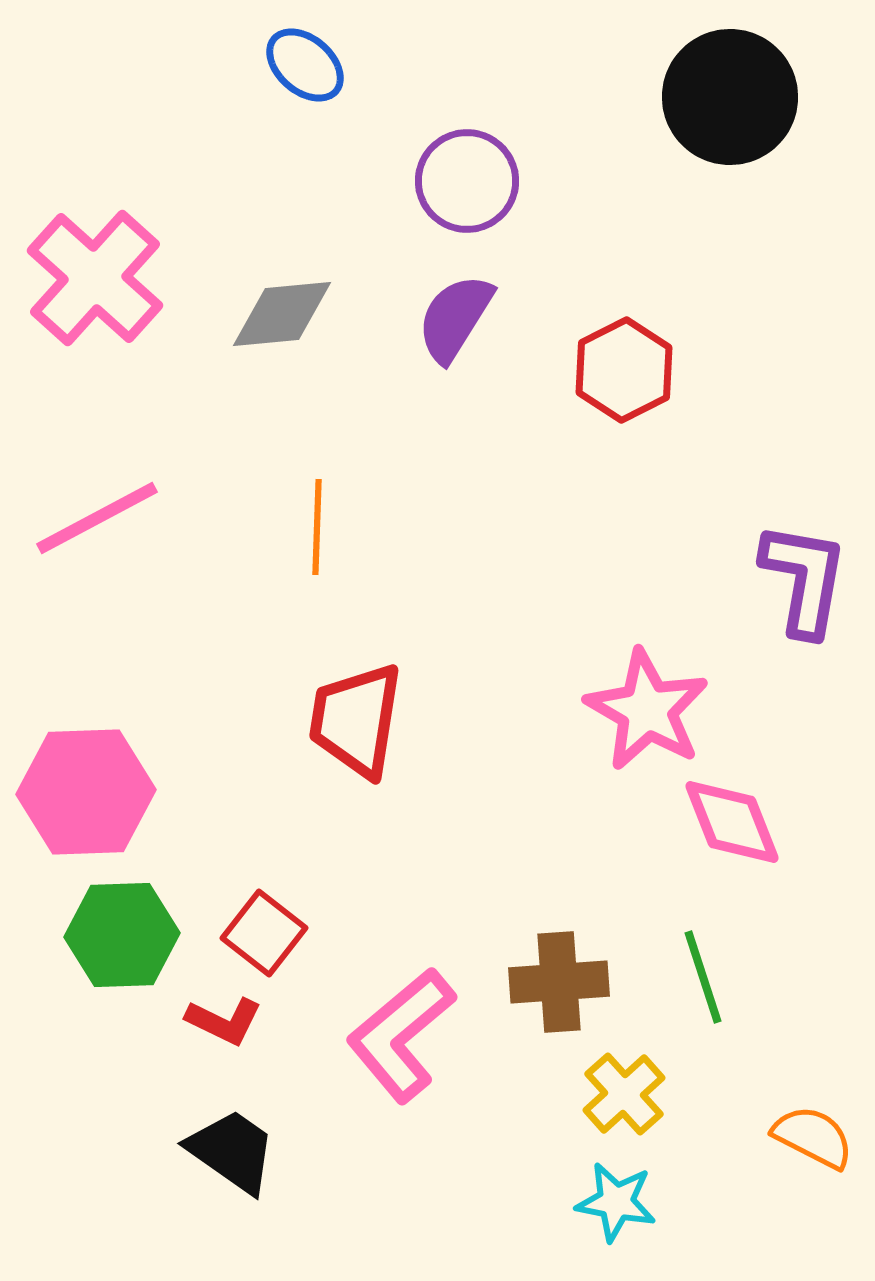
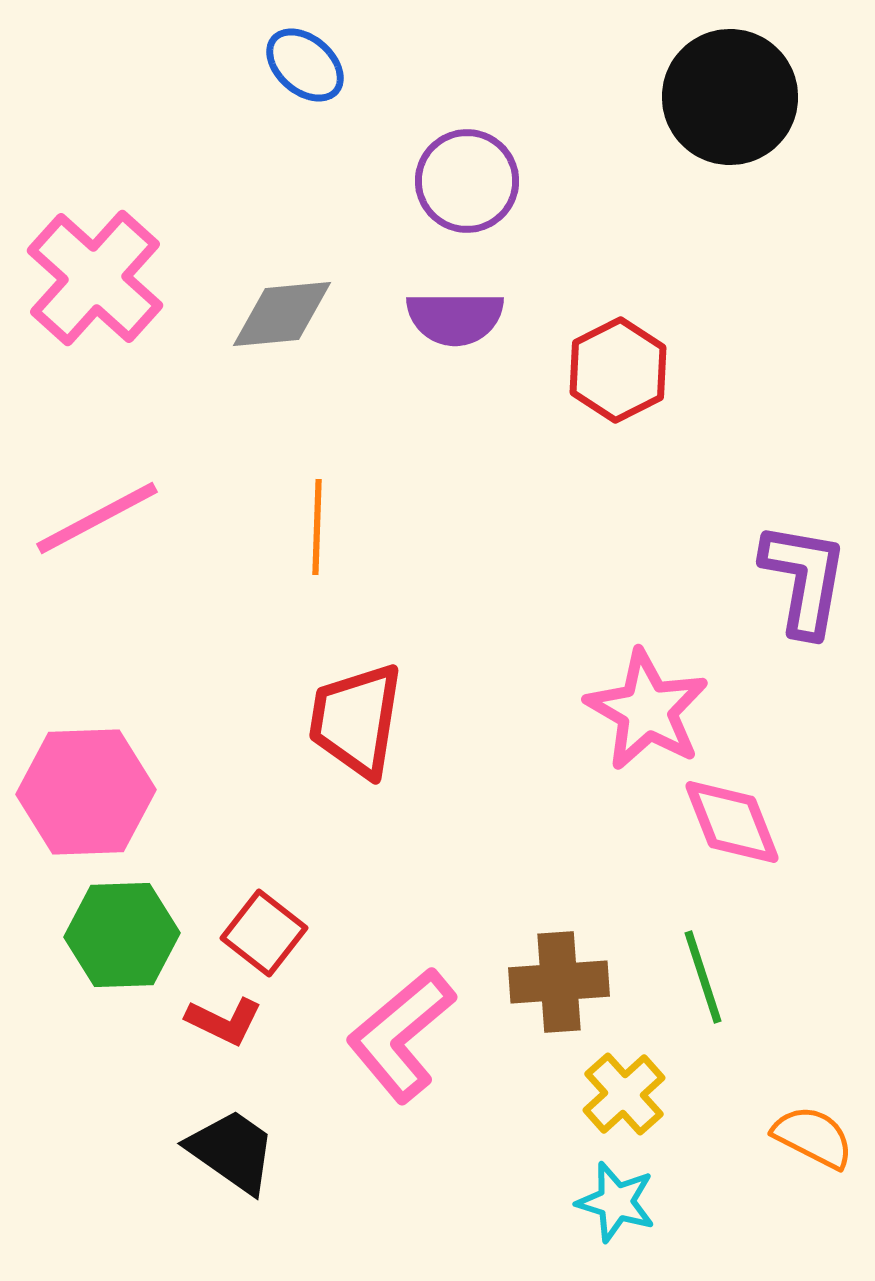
purple semicircle: rotated 122 degrees counterclockwise
red hexagon: moved 6 px left
cyan star: rotated 6 degrees clockwise
